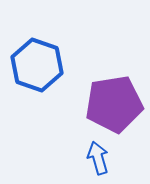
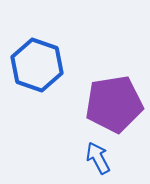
blue arrow: rotated 12 degrees counterclockwise
